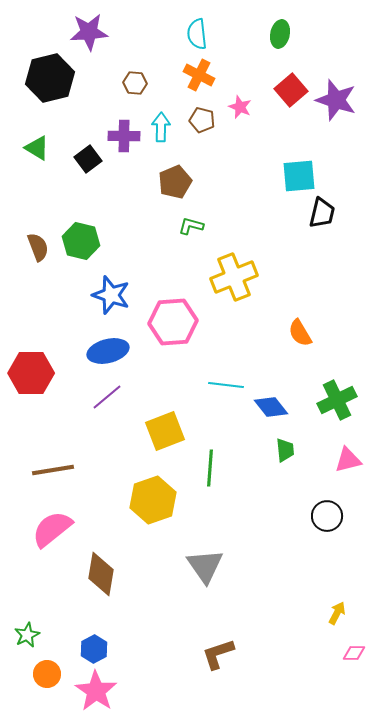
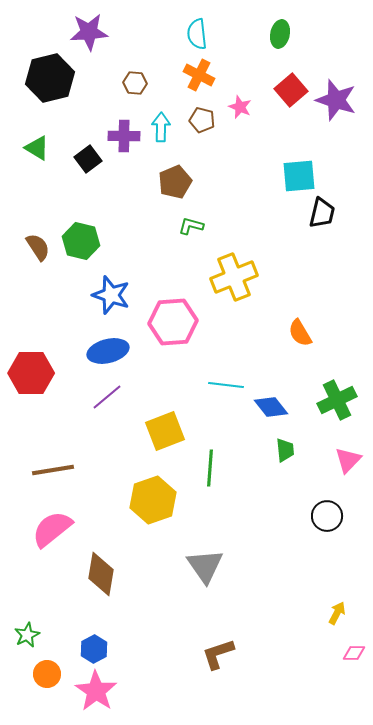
brown semicircle at (38, 247): rotated 12 degrees counterclockwise
pink triangle at (348, 460): rotated 32 degrees counterclockwise
